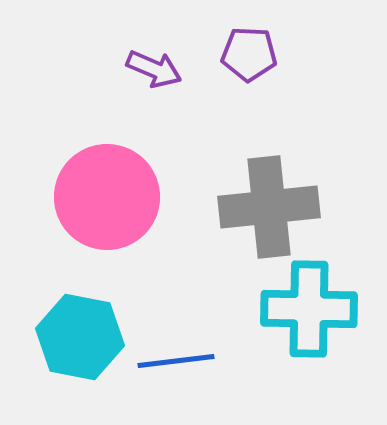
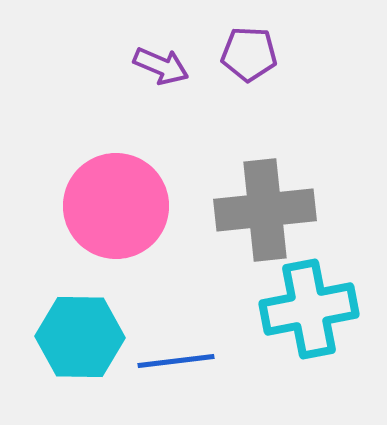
purple arrow: moved 7 px right, 3 px up
pink circle: moved 9 px right, 9 px down
gray cross: moved 4 px left, 3 px down
cyan cross: rotated 12 degrees counterclockwise
cyan hexagon: rotated 10 degrees counterclockwise
